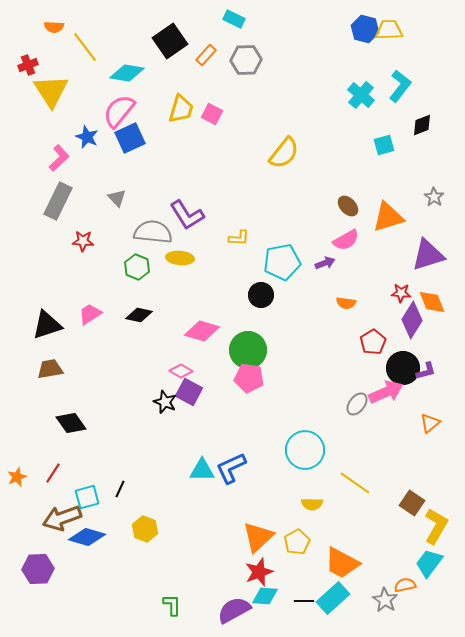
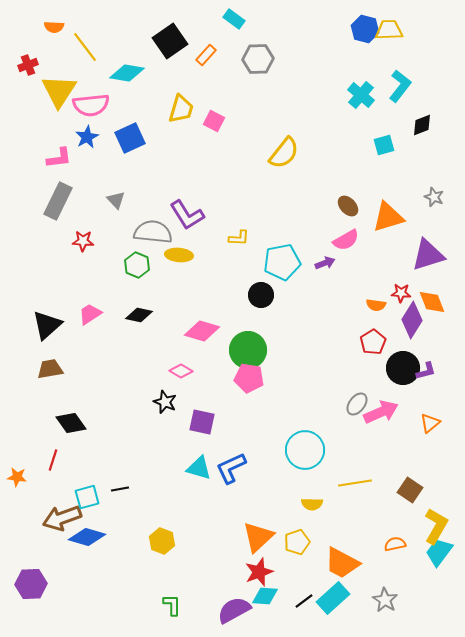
cyan rectangle at (234, 19): rotated 10 degrees clockwise
gray hexagon at (246, 60): moved 12 px right, 1 px up
yellow triangle at (51, 91): moved 8 px right; rotated 6 degrees clockwise
pink semicircle at (119, 111): moved 28 px left, 6 px up; rotated 135 degrees counterclockwise
pink square at (212, 114): moved 2 px right, 7 px down
blue star at (87, 137): rotated 20 degrees clockwise
pink L-shape at (59, 158): rotated 36 degrees clockwise
gray star at (434, 197): rotated 12 degrees counterclockwise
gray triangle at (117, 198): moved 1 px left, 2 px down
yellow ellipse at (180, 258): moved 1 px left, 3 px up
green hexagon at (137, 267): moved 2 px up
orange semicircle at (346, 303): moved 30 px right, 2 px down
black triangle at (47, 325): rotated 24 degrees counterclockwise
purple square at (189, 392): moved 13 px right, 30 px down; rotated 16 degrees counterclockwise
pink arrow at (386, 392): moved 5 px left, 20 px down
cyan triangle at (202, 470): moved 3 px left, 2 px up; rotated 16 degrees clockwise
red line at (53, 473): moved 13 px up; rotated 15 degrees counterclockwise
orange star at (17, 477): rotated 30 degrees clockwise
yellow line at (355, 483): rotated 44 degrees counterclockwise
black line at (120, 489): rotated 54 degrees clockwise
brown square at (412, 503): moved 2 px left, 13 px up
yellow hexagon at (145, 529): moved 17 px right, 12 px down
yellow pentagon at (297, 542): rotated 10 degrees clockwise
cyan trapezoid at (429, 563): moved 10 px right, 11 px up
purple hexagon at (38, 569): moved 7 px left, 15 px down
orange semicircle at (405, 585): moved 10 px left, 41 px up
black line at (304, 601): rotated 36 degrees counterclockwise
